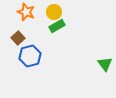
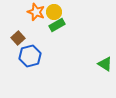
orange star: moved 10 px right
green rectangle: moved 1 px up
green triangle: rotated 21 degrees counterclockwise
